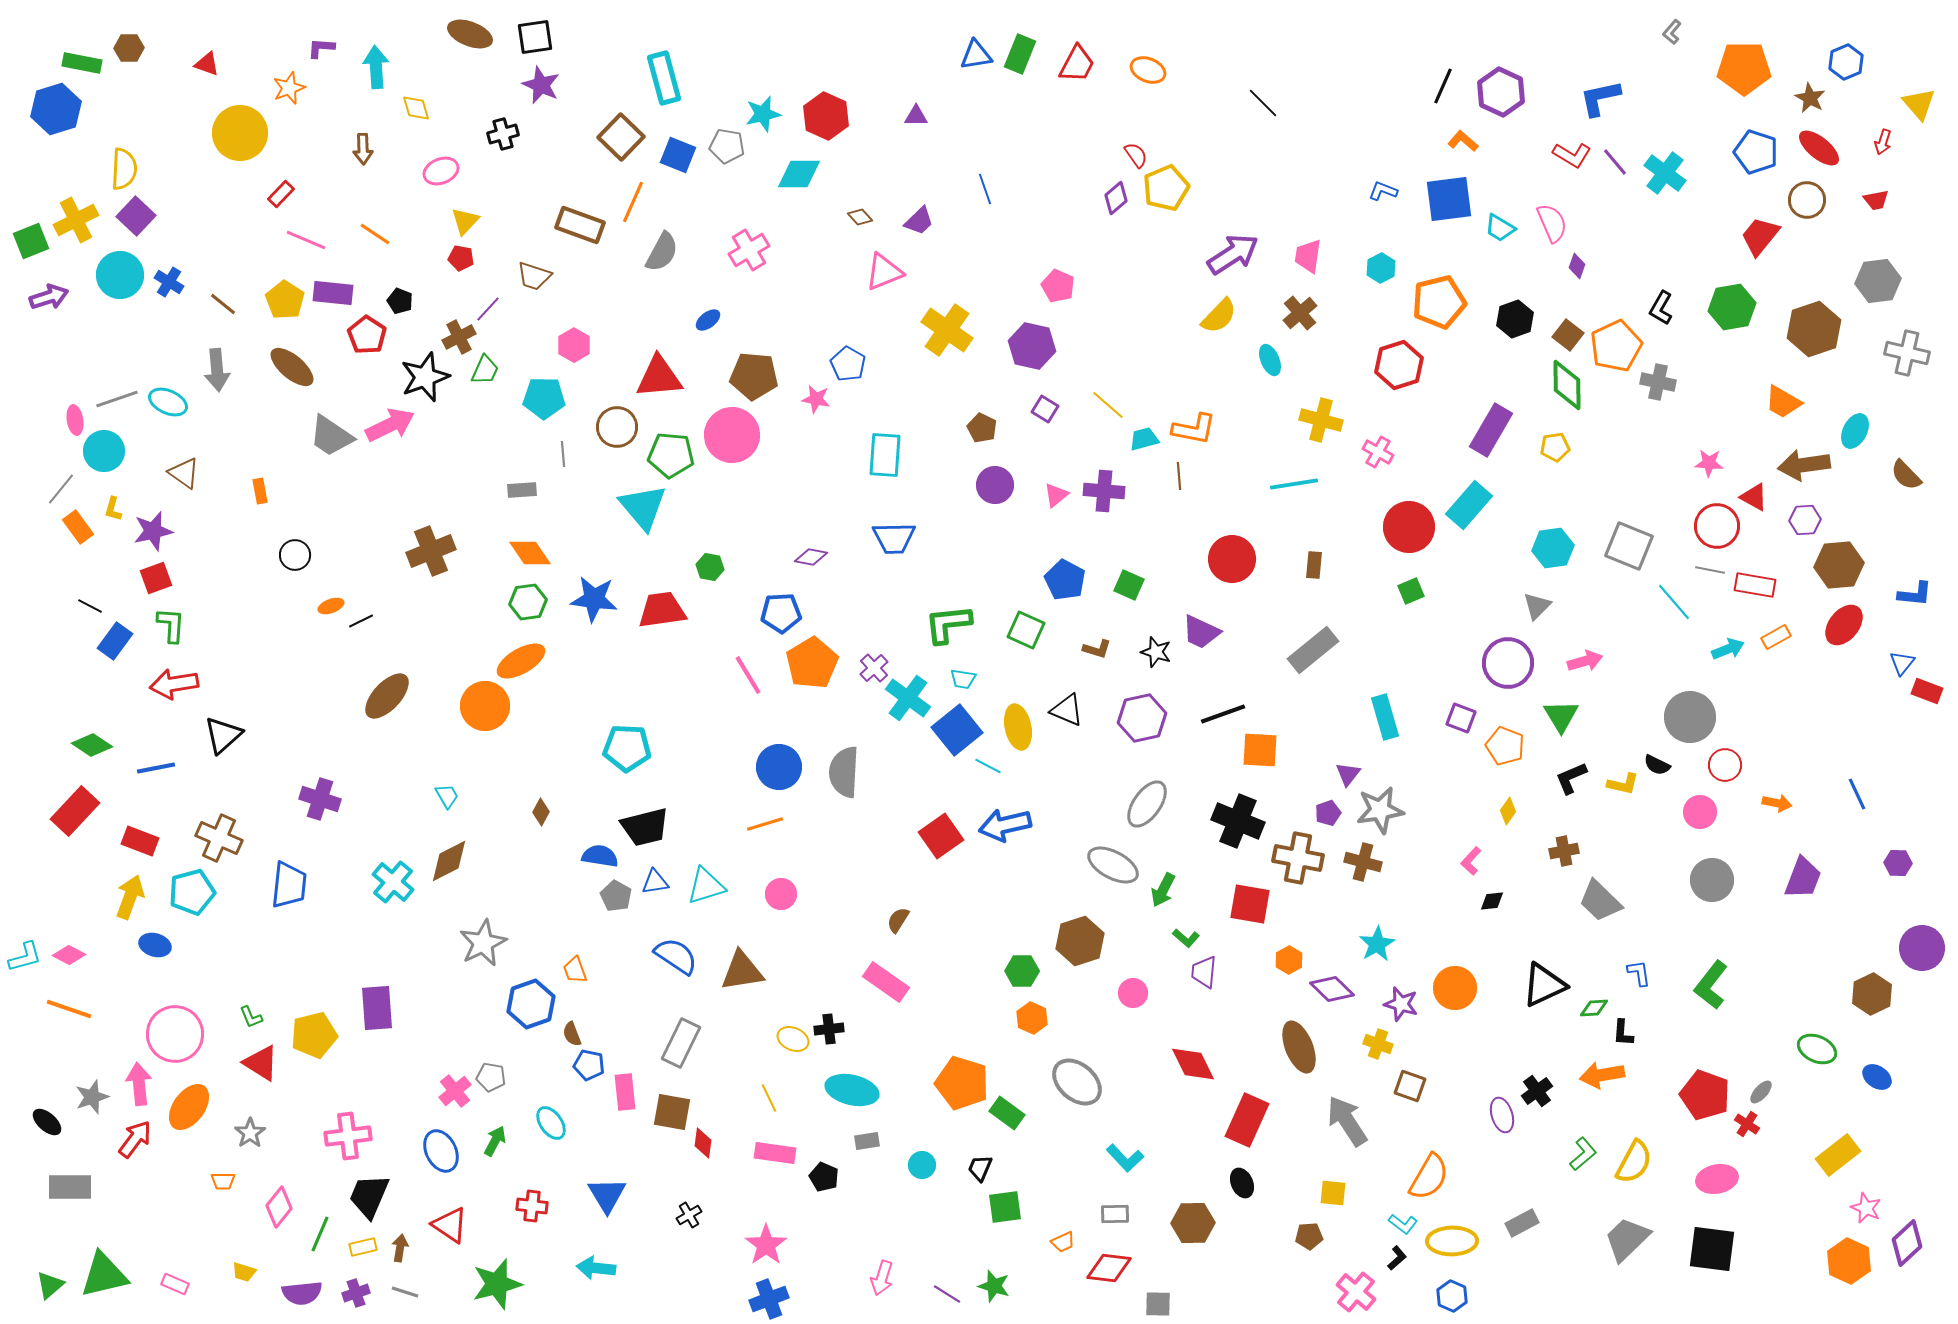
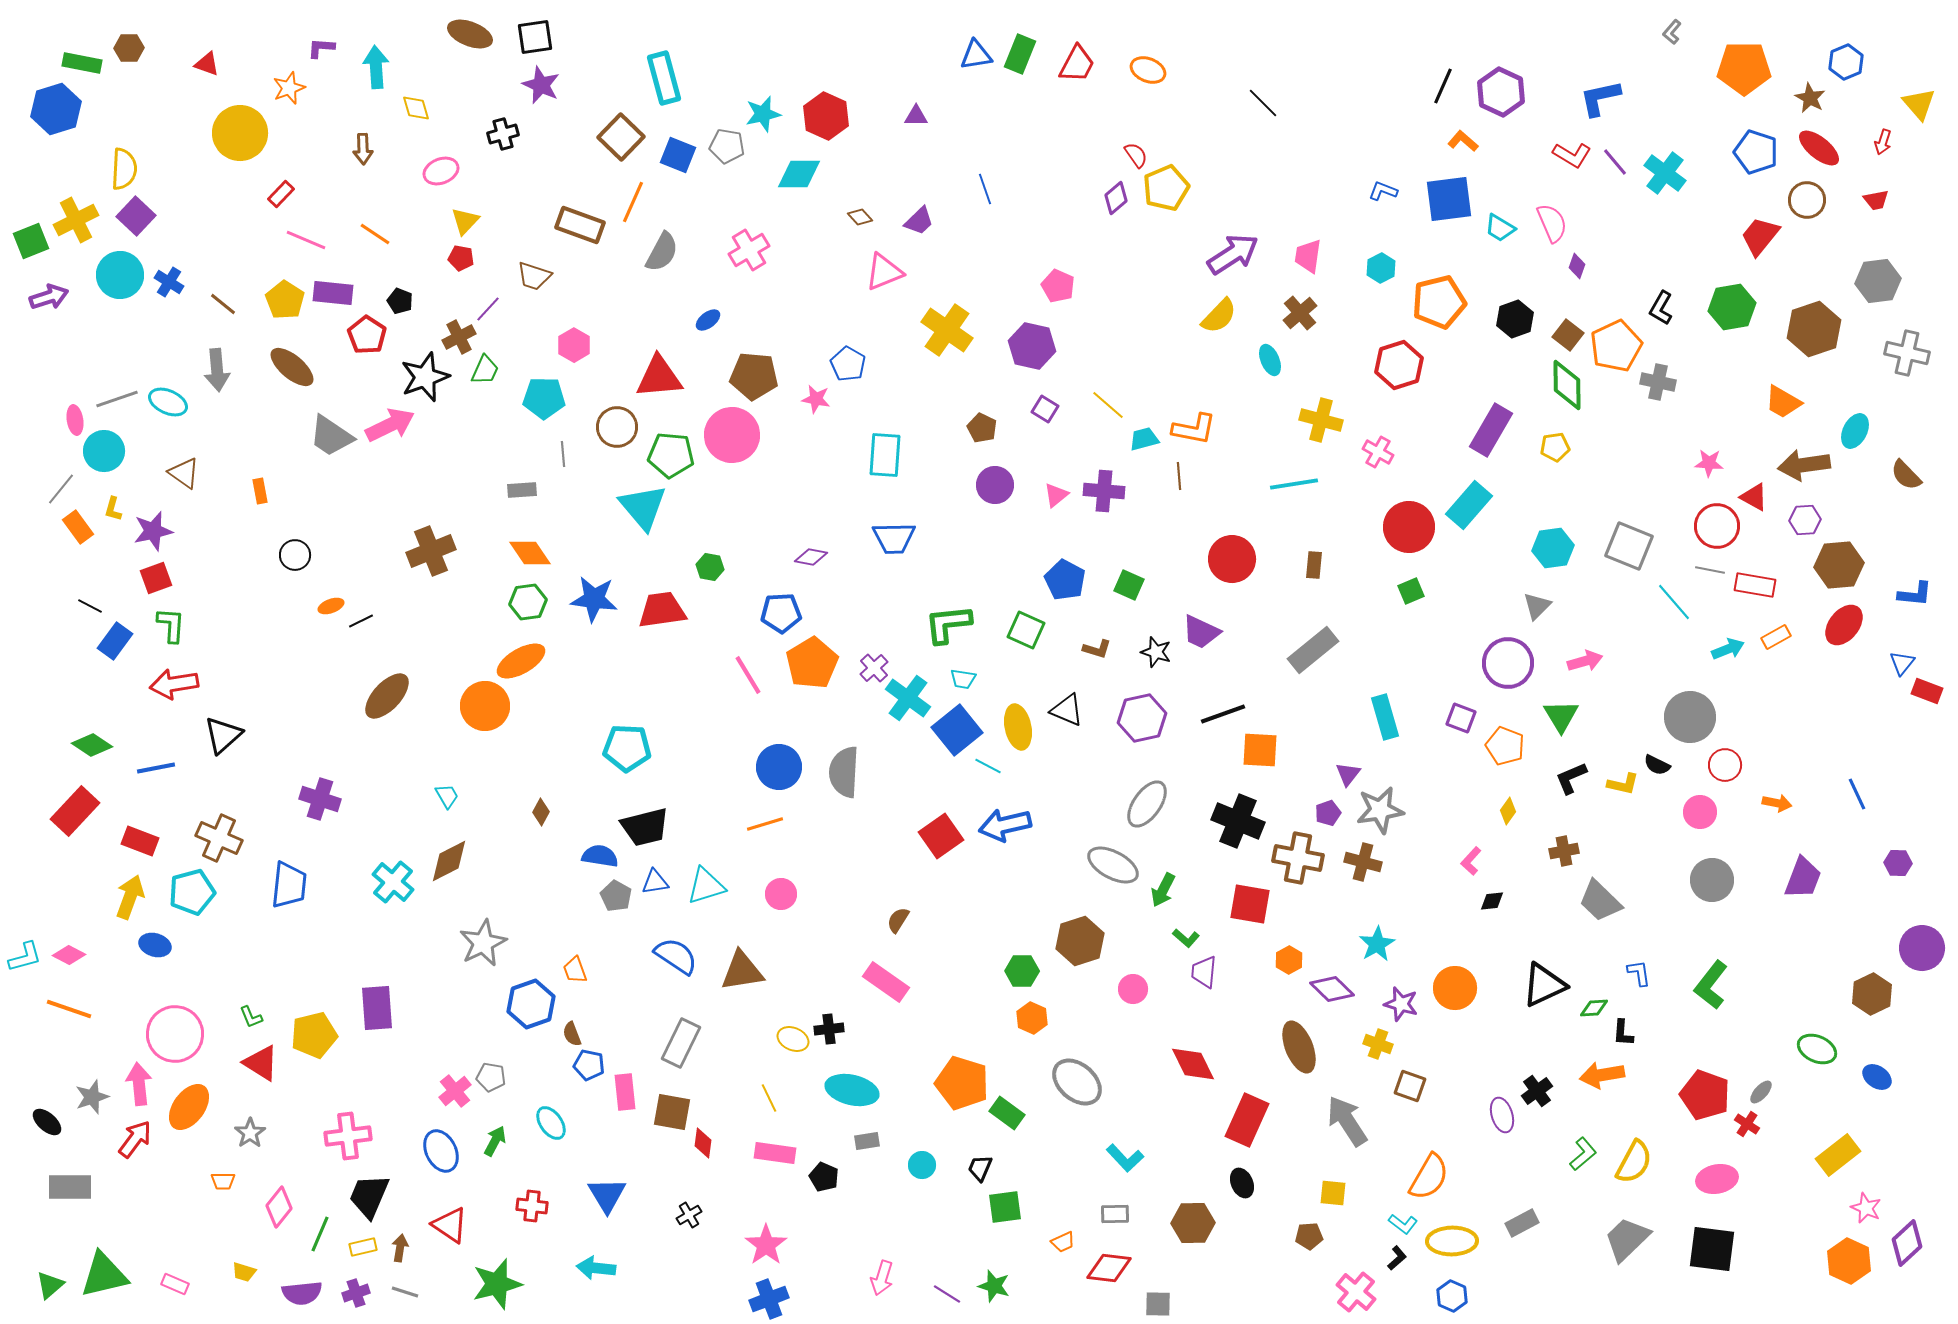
pink circle at (1133, 993): moved 4 px up
